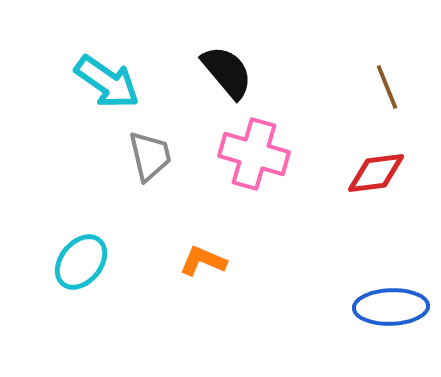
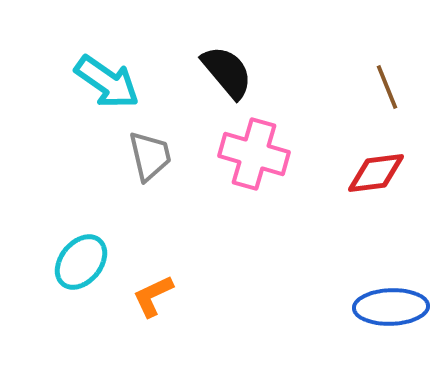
orange L-shape: moved 50 px left, 35 px down; rotated 48 degrees counterclockwise
